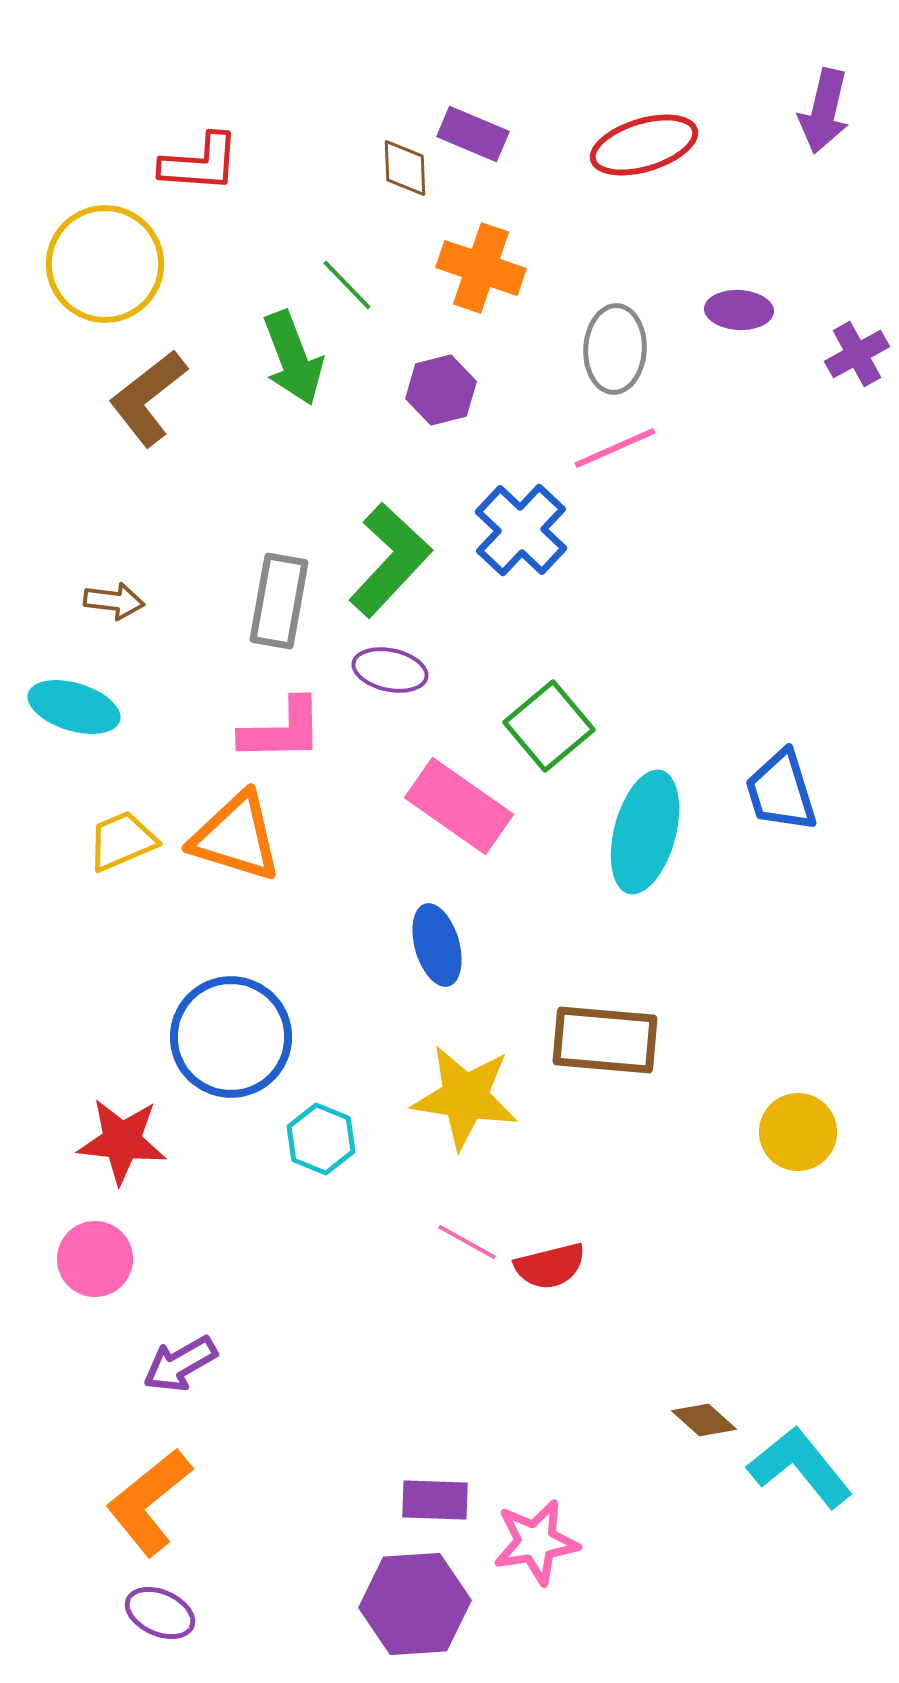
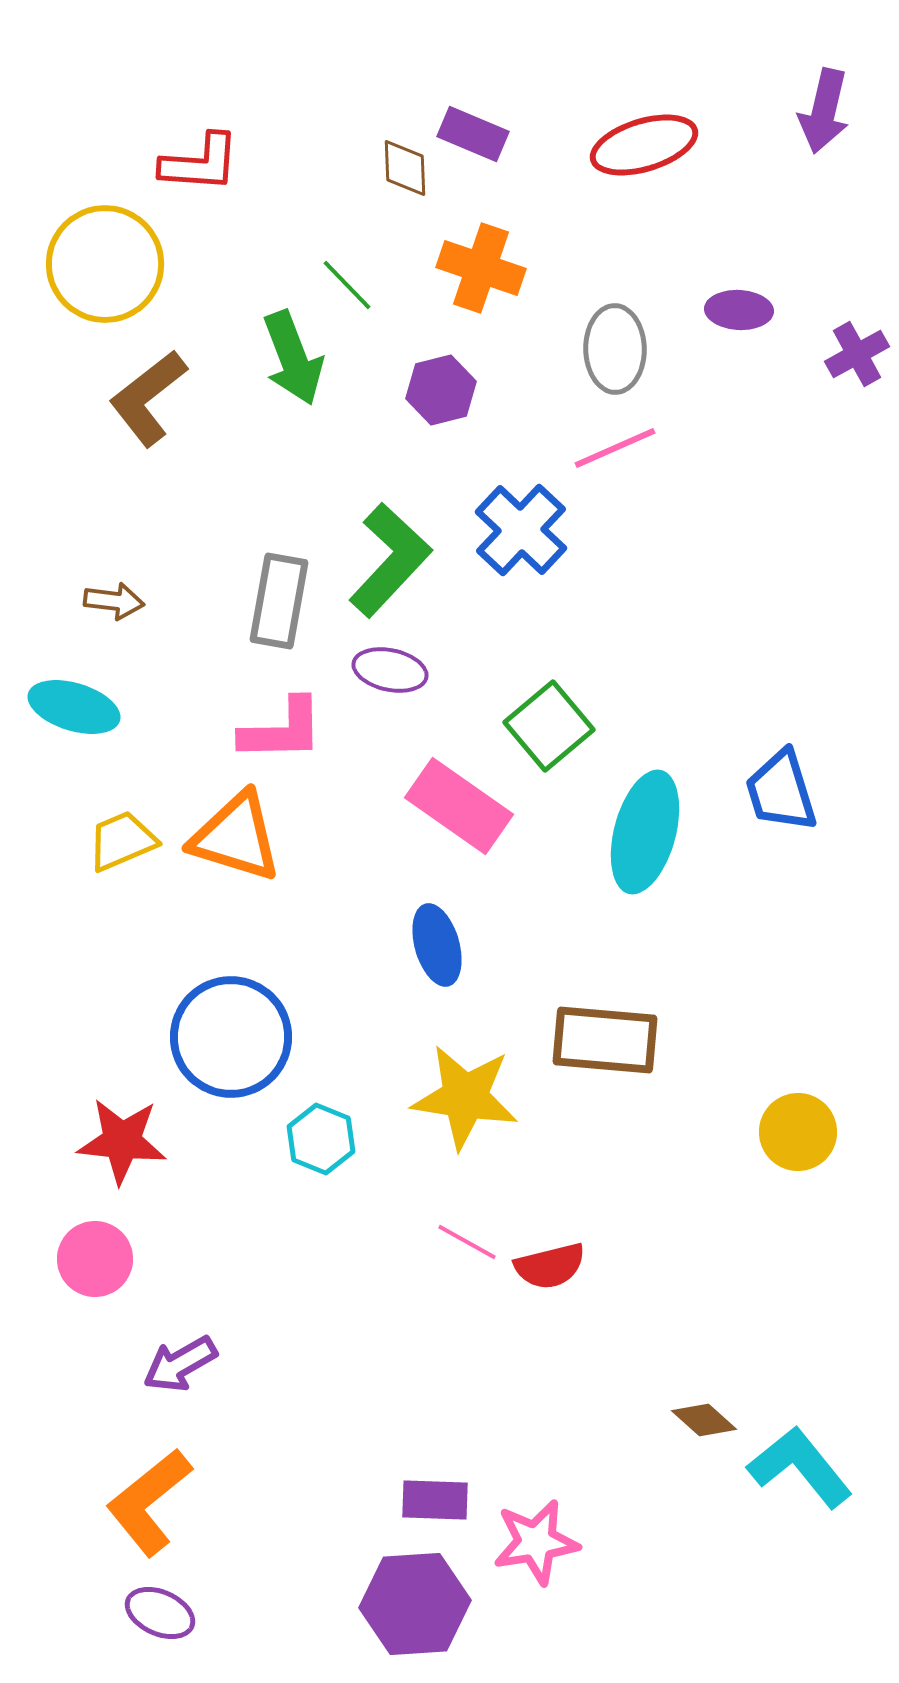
gray ellipse at (615, 349): rotated 4 degrees counterclockwise
